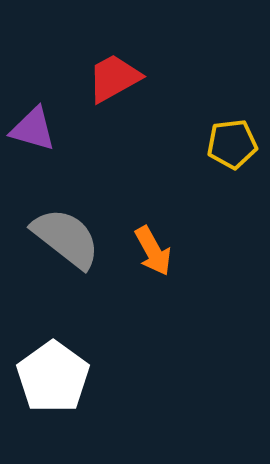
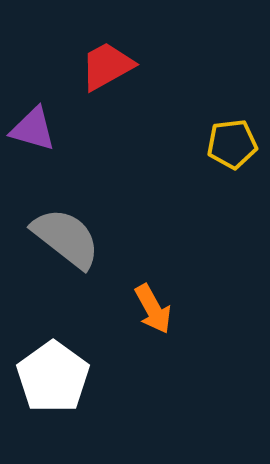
red trapezoid: moved 7 px left, 12 px up
orange arrow: moved 58 px down
